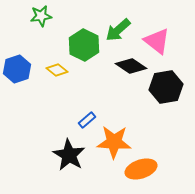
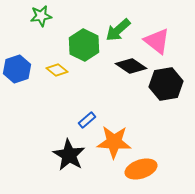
black hexagon: moved 3 px up
